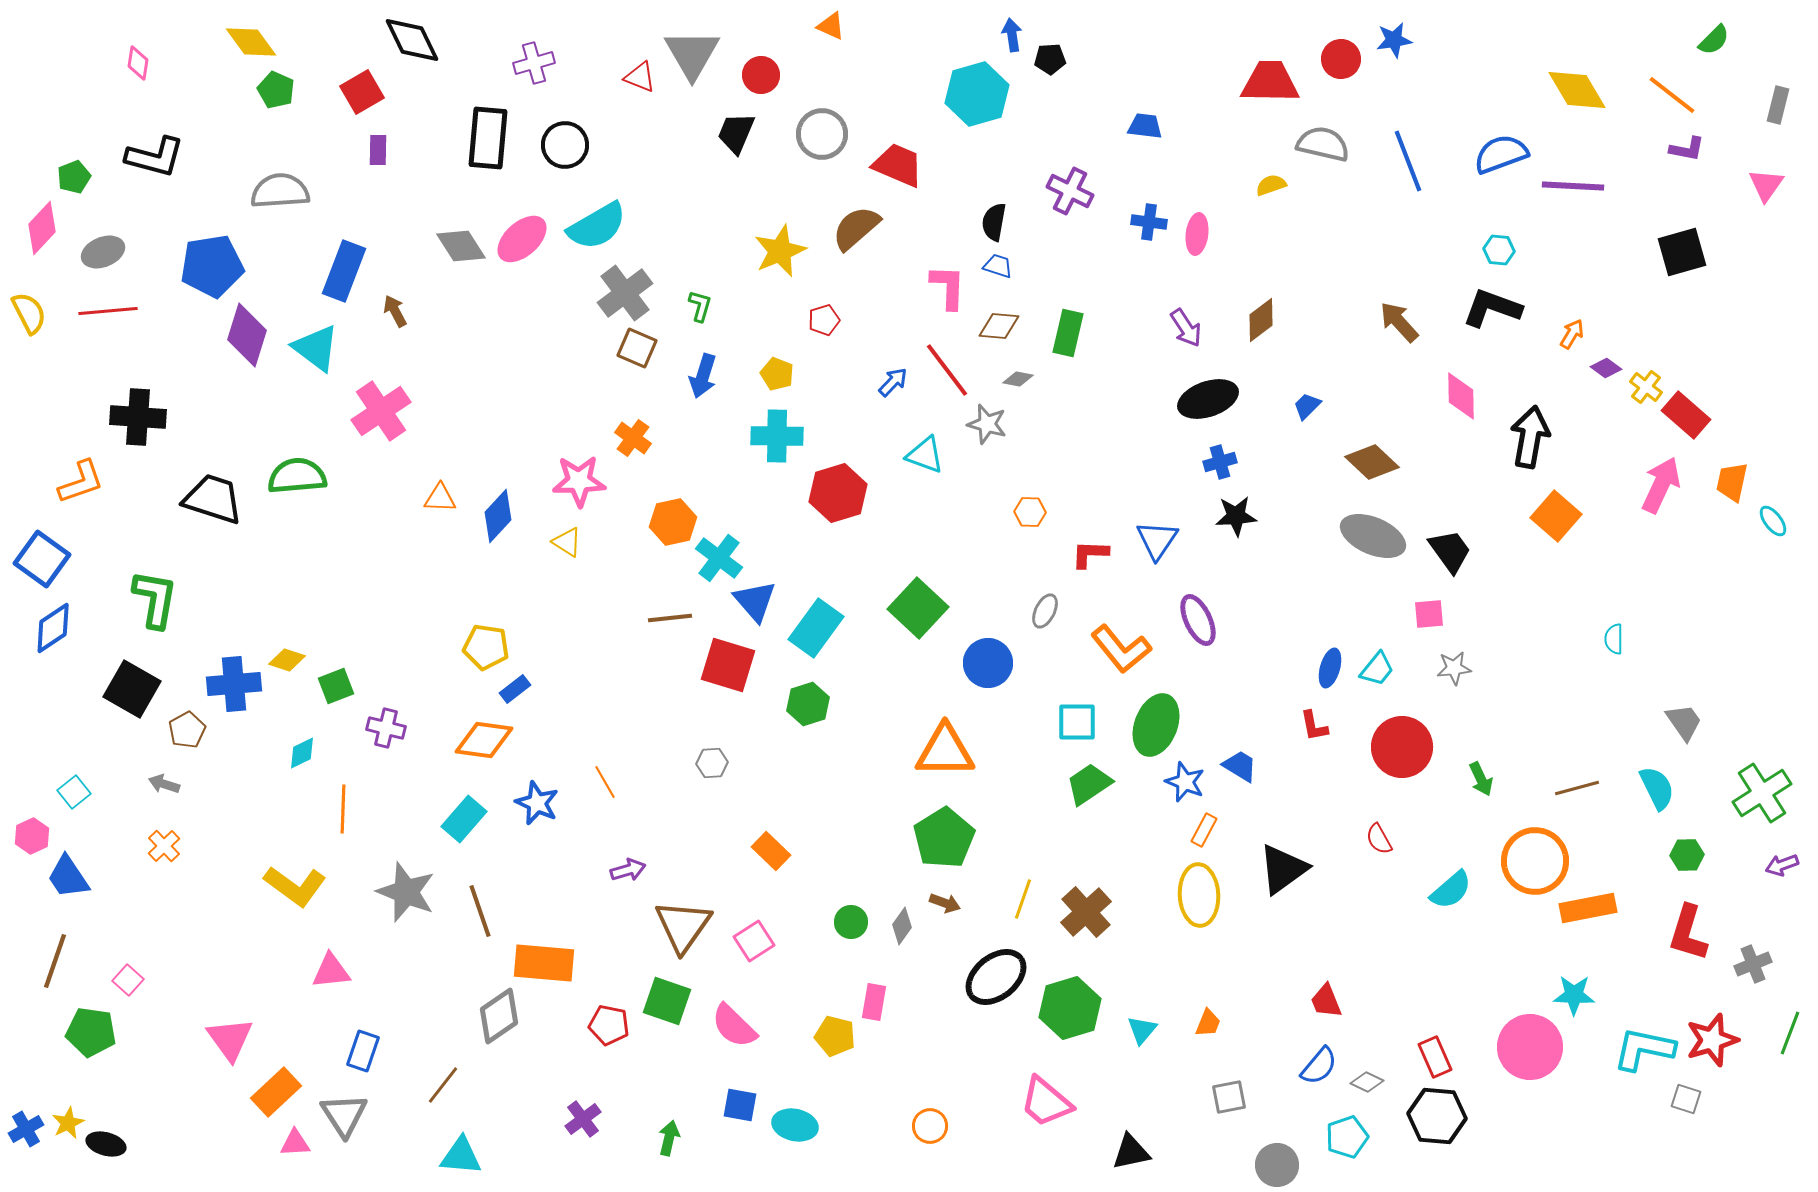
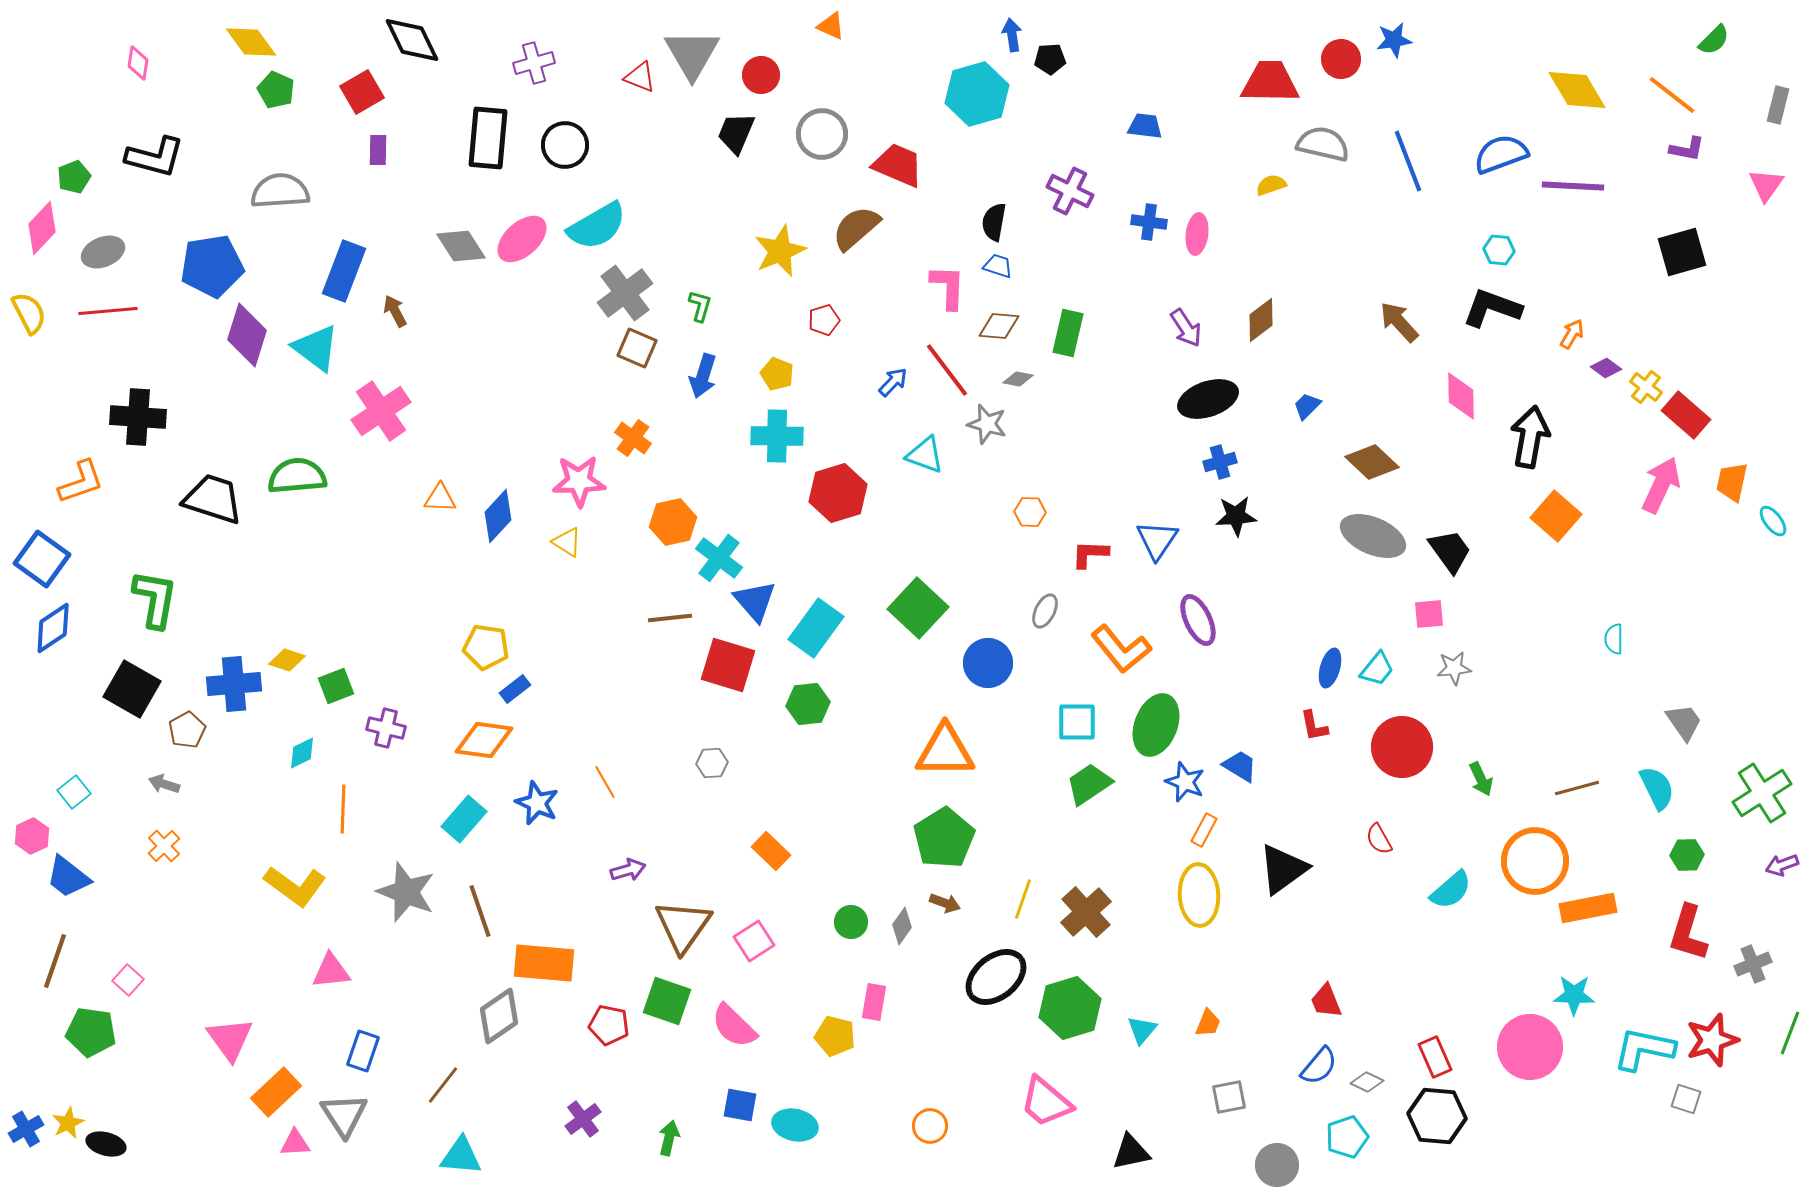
green hexagon at (808, 704): rotated 12 degrees clockwise
blue trapezoid at (68, 877): rotated 18 degrees counterclockwise
